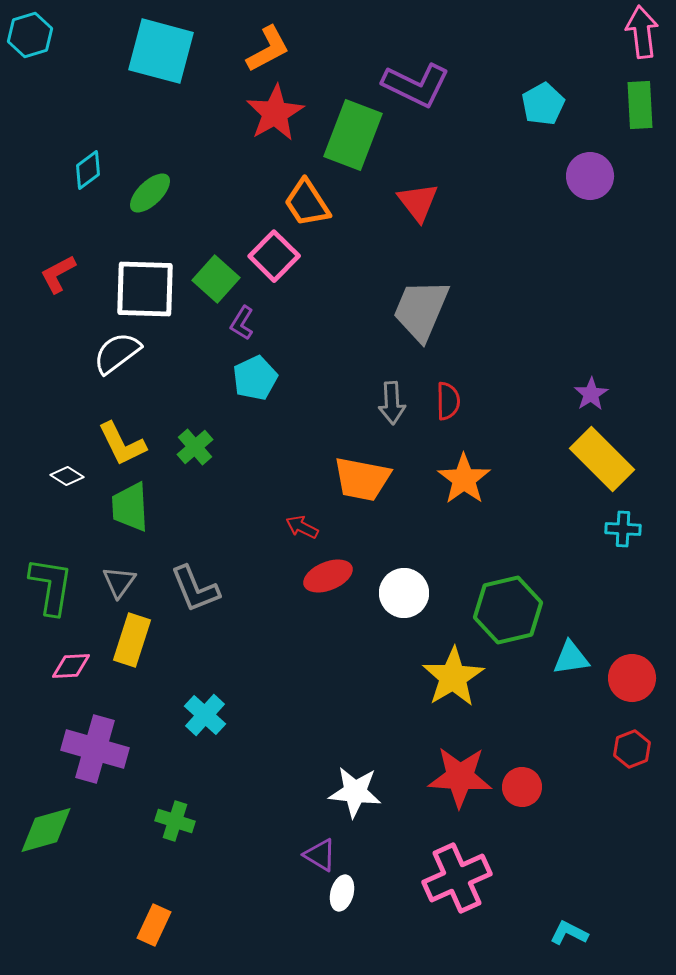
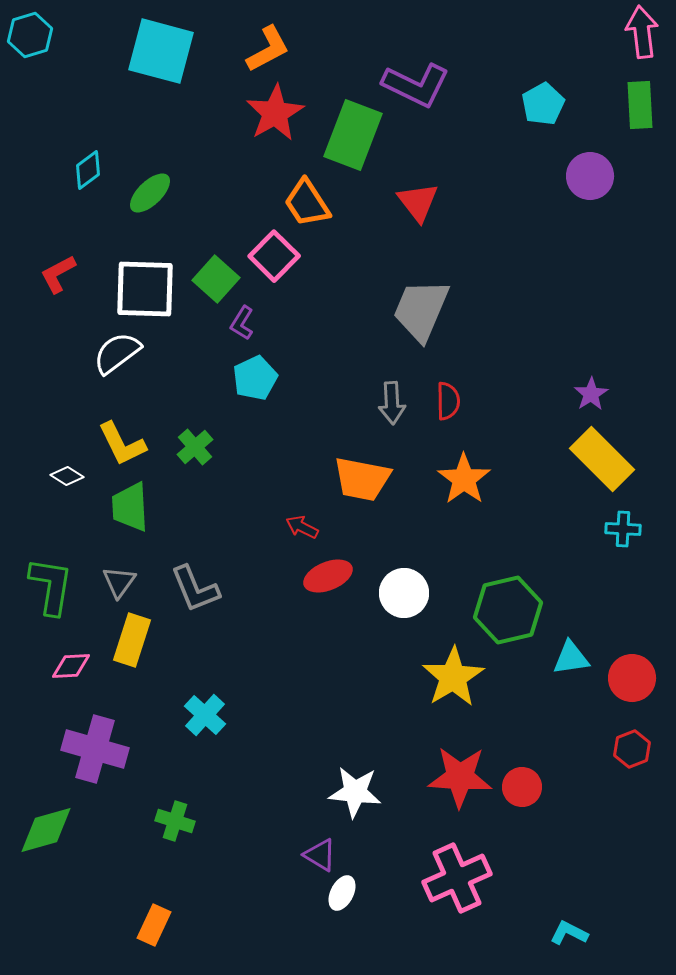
white ellipse at (342, 893): rotated 12 degrees clockwise
